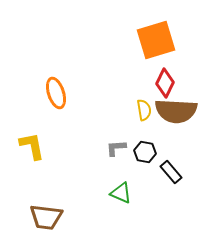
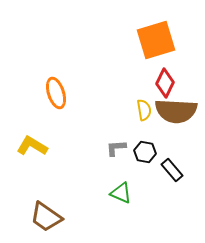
yellow L-shape: rotated 48 degrees counterclockwise
black rectangle: moved 1 px right, 2 px up
brown trapezoid: rotated 28 degrees clockwise
